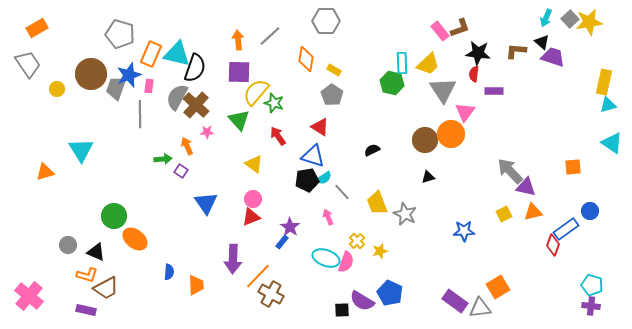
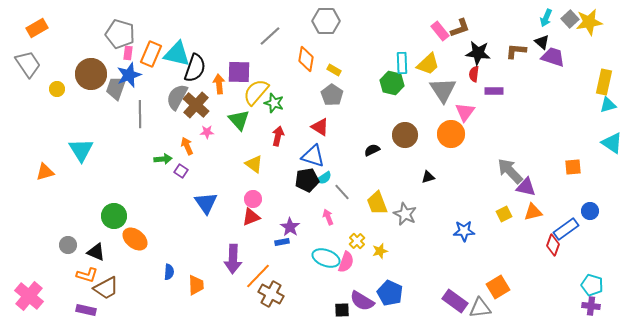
orange arrow at (238, 40): moved 19 px left, 44 px down
pink rectangle at (149, 86): moved 21 px left, 33 px up
red arrow at (278, 136): rotated 48 degrees clockwise
brown circle at (425, 140): moved 20 px left, 5 px up
blue rectangle at (282, 242): rotated 40 degrees clockwise
